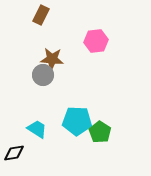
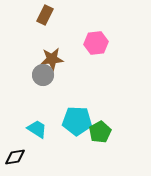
brown rectangle: moved 4 px right
pink hexagon: moved 2 px down
brown star: rotated 10 degrees counterclockwise
green pentagon: rotated 10 degrees clockwise
black diamond: moved 1 px right, 4 px down
